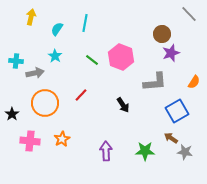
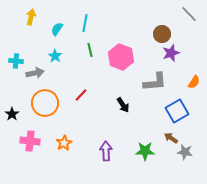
green line: moved 2 px left, 10 px up; rotated 40 degrees clockwise
orange star: moved 2 px right, 4 px down
